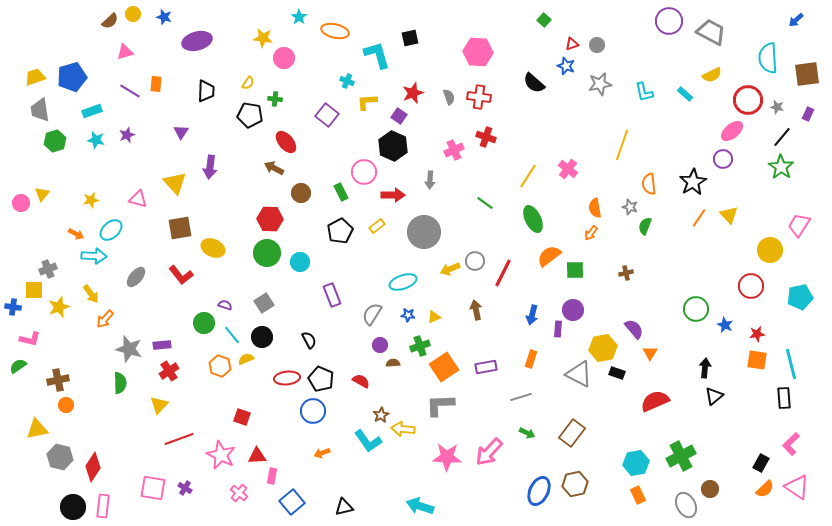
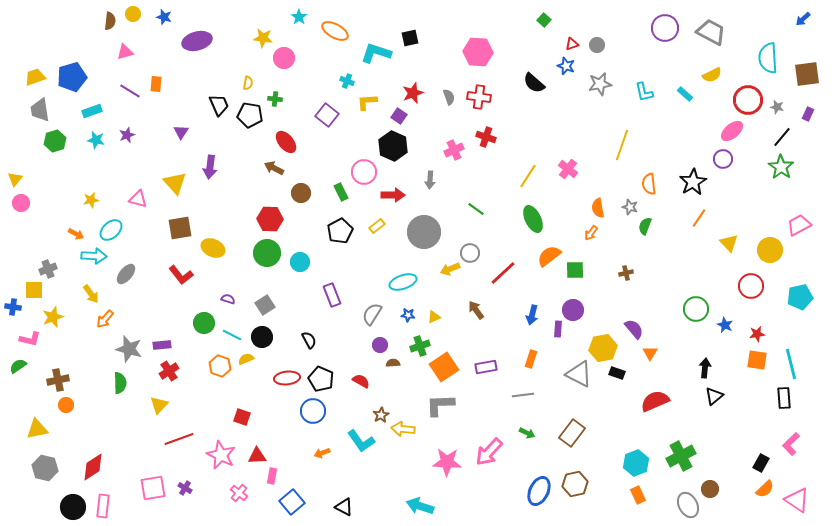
blue arrow at (796, 20): moved 7 px right, 1 px up
brown semicircle at (110, 21): rotated 42 degrees counterclockwise
purple circle at (669, 21): moved 4 px left, 7 px down
orange ellipse at (335, 31): rotated 16 degrees clockwise
cyan L-shape at (377, 55): moved 1 px left, 2 px up; rotated 56 degrees counterclockwise
yellow semicircle at (248, 83): rotated 24 degrees counterclockwise
black trapezoid at (206, 91): moved 13 px right, 14 px down; rotated 25 degrees counterclockwise
yellow triangle at (42, 194): moved 27 px left, 15 px up
green line at (485, 203): moved 9 px left, 6 px down
orange semicircle at (595, 208): moved 3 px right
yellow triangle at (729, 215): moved 28 px down
pink trapezoid at (799, 225): rotated 30 degrees clockwise
gray circle at (475, 261): moved 5 px left, 8 px up
red line at (503, 273): rotated 20 degrees clockwise
gray ellipse at (136, 277): moved 10 px left, 3 px up
gray square at (264, 303): moved 1 px right, 2 px down
purple semicircle at (225, 305): moved 3 px right, 6 px up
yellow star at (59, 307): moved 6 px left, 10 px down
brown arrow at (476, 310): rotated 24 degrees counterclockwise
cyan line at (232, 335): rotated 24 degrees counterclockwise
gray line at (521, 397): moved 2 px right, 2 px up; rotated 10 degrees clockwise
cyan L-shape at (368, 441): moved 7 px left
gray hexagon at (60, 457): moved 15 px left, 11 px down
pink star at (447, 457): moved 5 px down
cyan hexagon at (636, 463): rotated 10 degrees counterclockwise
red diamond at (93, 467): rotated 24 degrees clockwise
pink triangle at (797, 487): moved 13 px down
pink square at (153, 488): rotated 20 degrees counterclockwise
gray ellipse at (686, 505): moved 2 px right
black triangle at (344, 507): rotated 42 degrees clockwise
